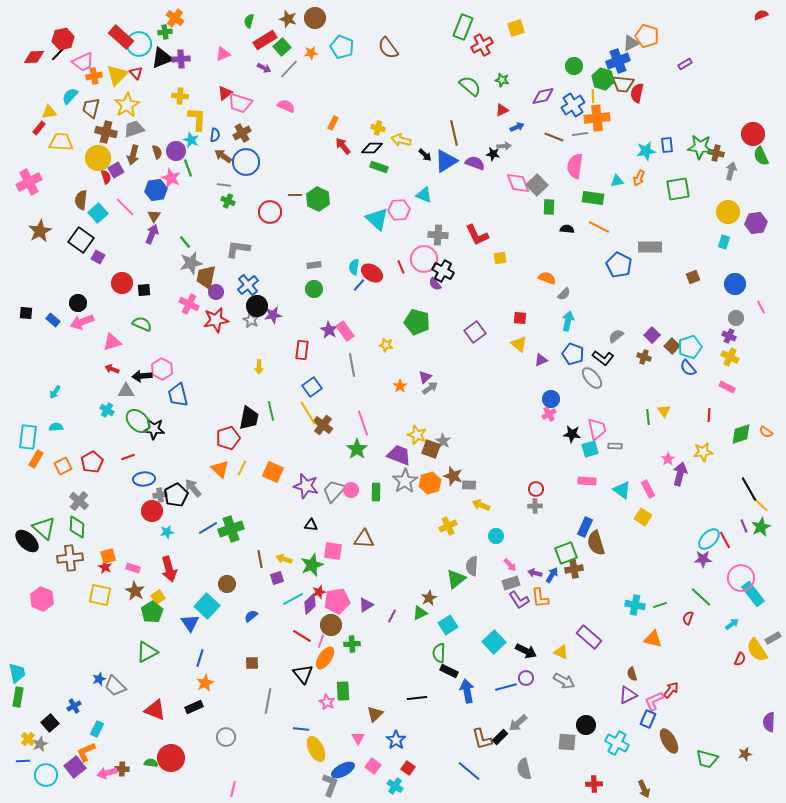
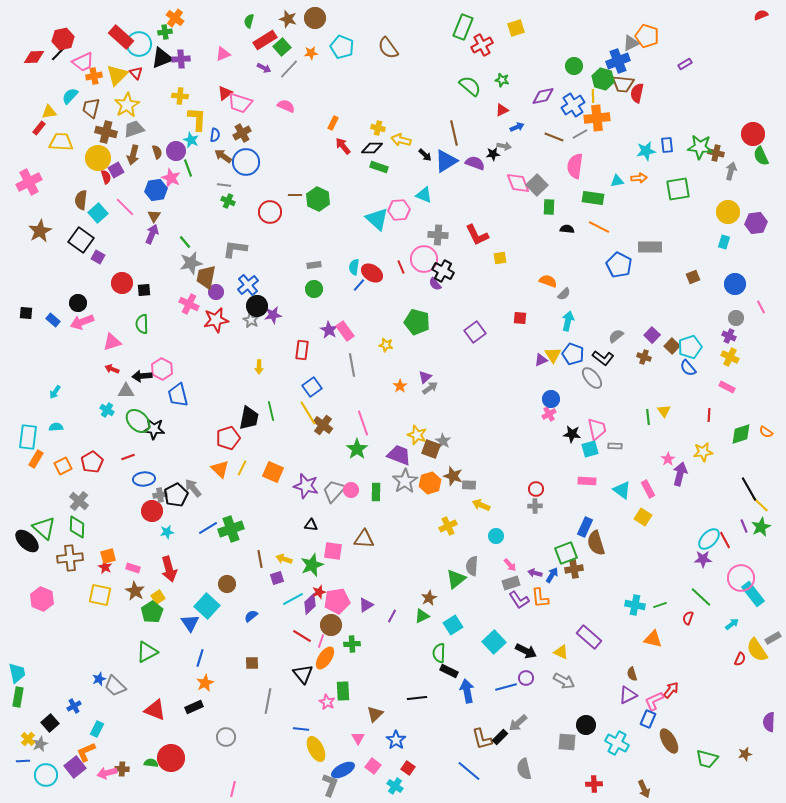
gray line at (580, 134): rotated 21 degrees counterclockwise
gray arrow at (504, 146): rotated 16 degrees clockwise
black star at (493, 154): rotated 16 degrees counterclockwise
orange arrow at (639, 178): rotated 119 degrees counterclockwise
gray L-shape at (238, 249): moved 3 px left
orange semicircle at (547, 278): moved 1 px right, 3 px down
green semicircle at (142, 324): rotated 114 degrees counterclockwise
yellow triangle at (519, 344): moved 34 px right, 11 px down; rotated 18 degrees clockwise
green triangle at (420, 613): moved 2 px right, 3 px down
cyan square at (448, 625): moved 5 px right
